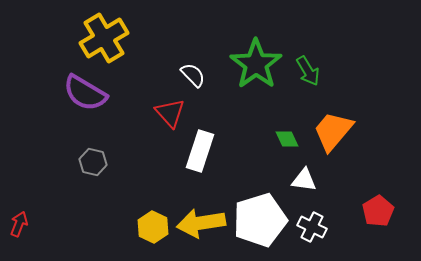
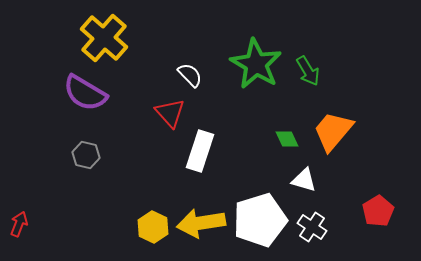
yellow cross: rotated 18 degrees counterclockwise
green star: rotated 6 degrees counterclockwise
white semicircle: moved 3 px left
gray hexagon: moved 7 px left, 7 px up
white triangle: rotated 8 degrees clockwise
white cross: rotated 8 degrees clockwise
